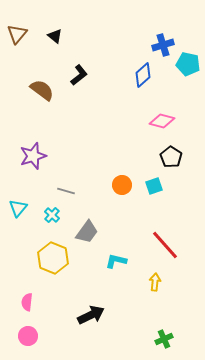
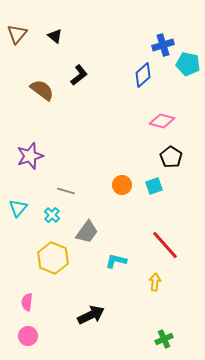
purple star: moved 3 px left
